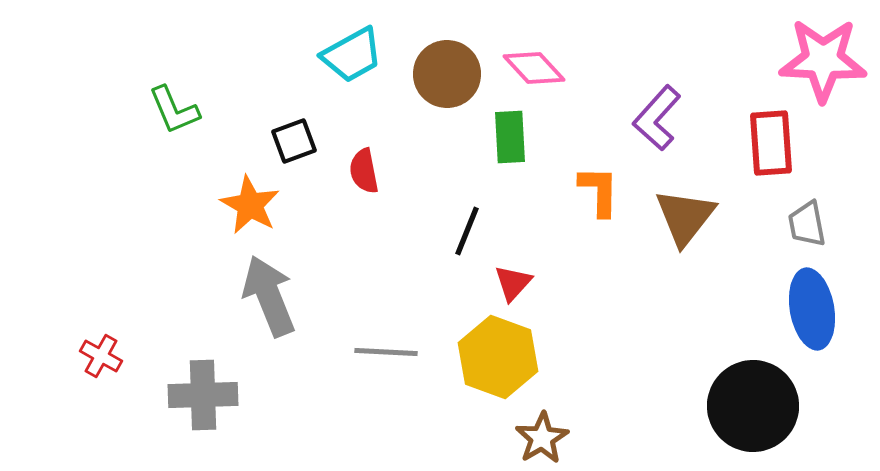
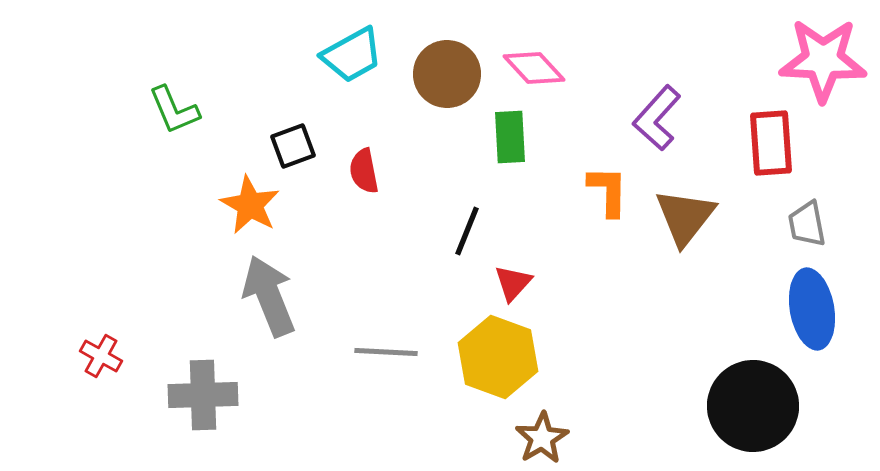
black square: moved 1 px left, 5 px down
orange L-shape: moved 9 px right
